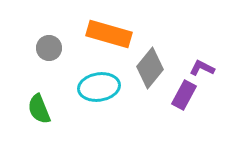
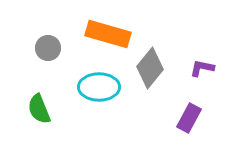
orange rectangle: moved 1 px left
gray circle: moved 1 px left
purple L-shape: rotated 15 degrees counterclockwise
cyan ellipse: rotated 9 degrees clockwise
purple rectangle: moved 5 px right, 23 px down
